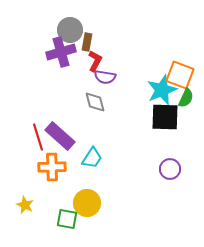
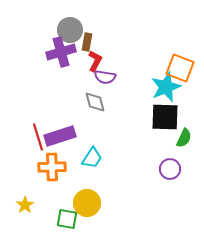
orange square: moved 7 px up
cyan star: moved 4 px right, 3 px up
green semicircle: moved 2 px left, 40 px down
purple rectangle: rotated 60 degrees counterclockwise
yellow star: rotated 12 degrees clockwise
